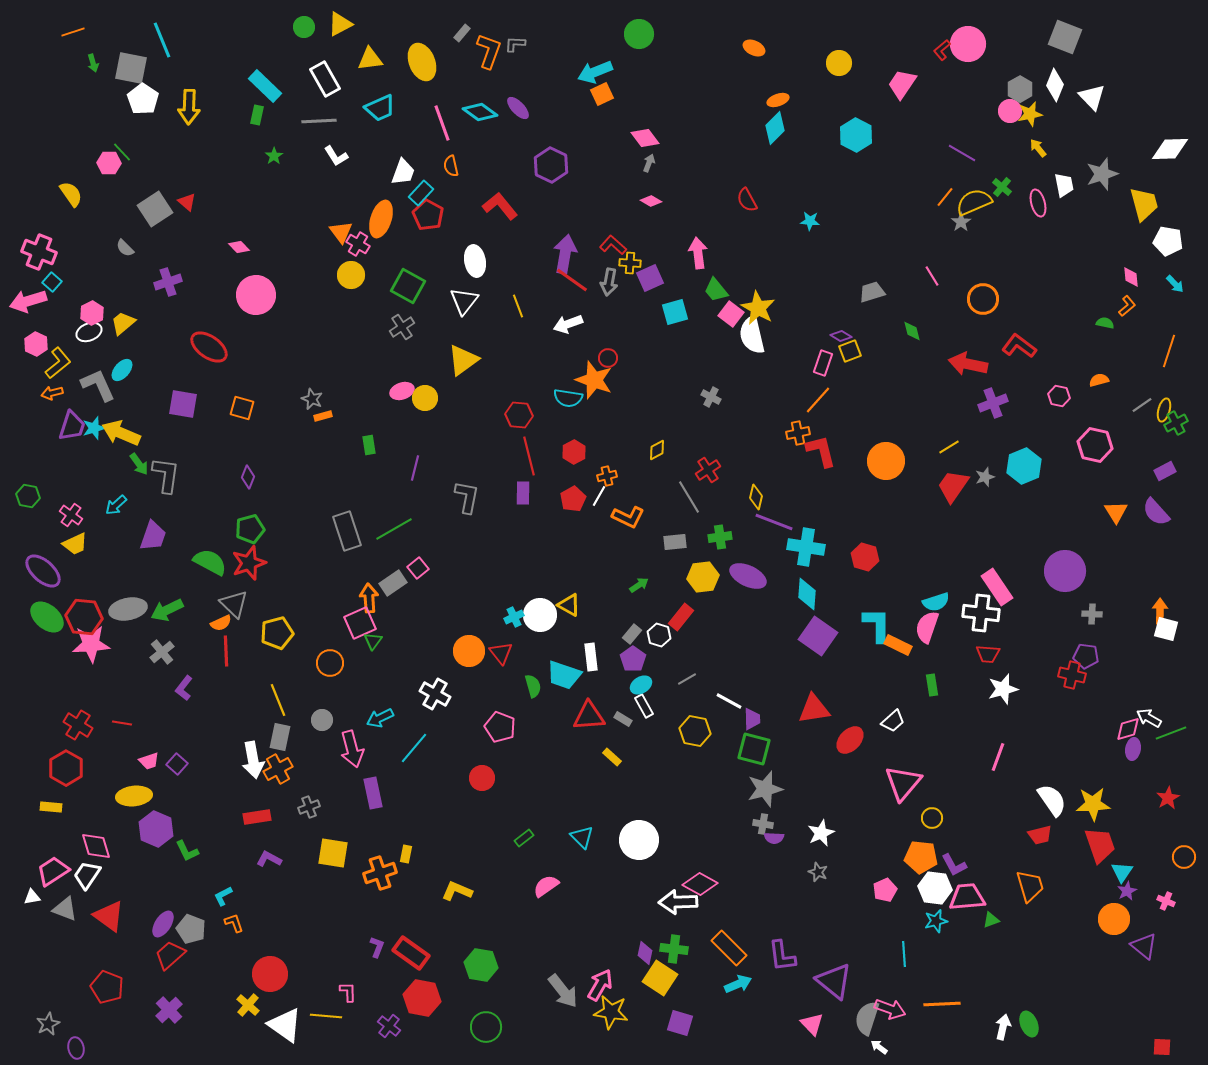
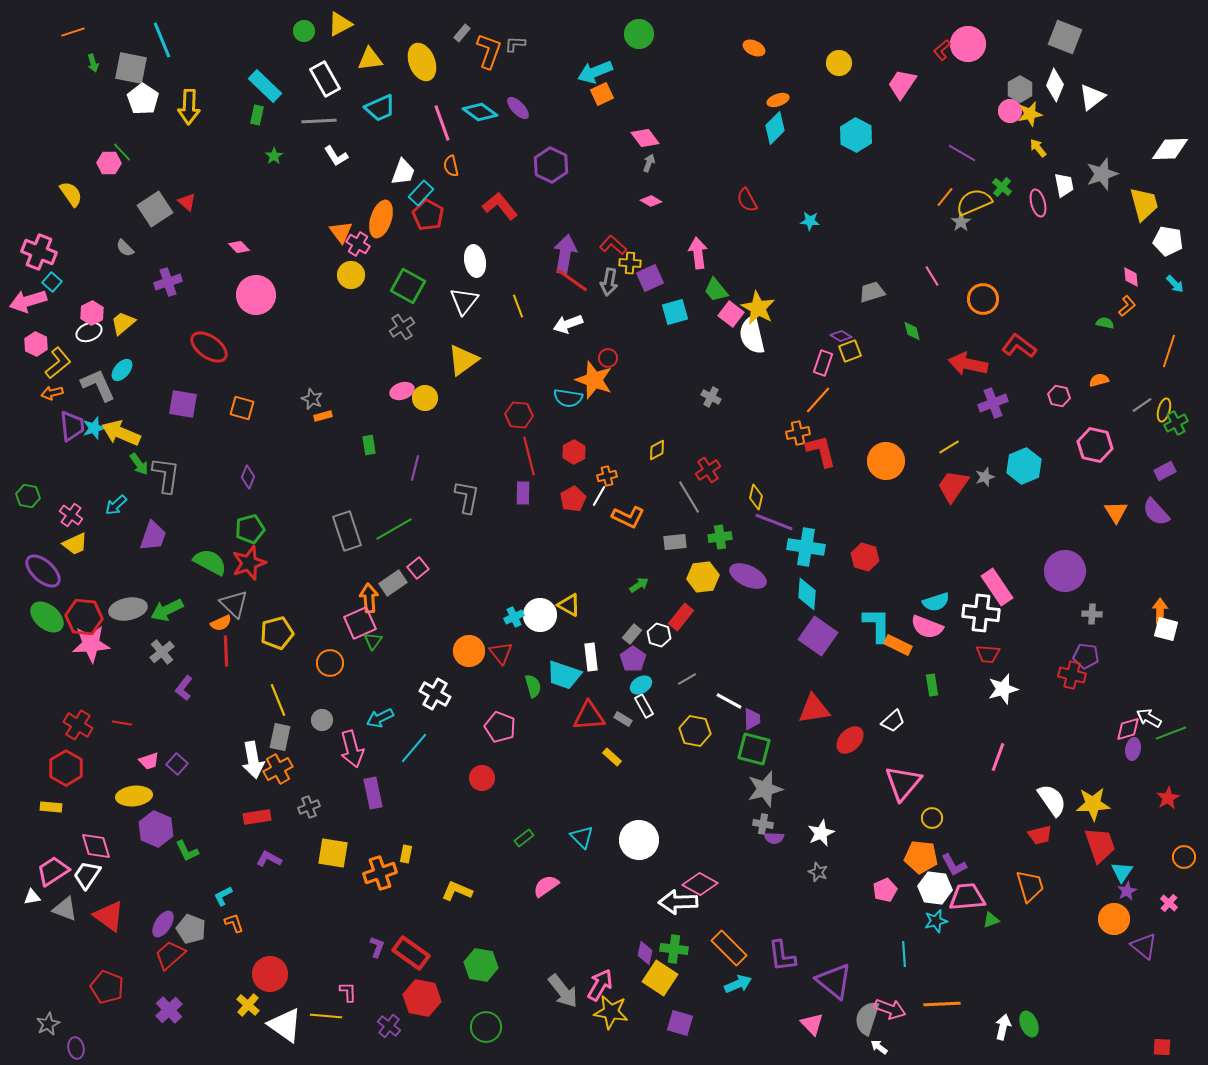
green circle at (304, 27): moved 4 px down
white triangle at (1092, 97): rotated 36 degrees clockwise
purple trapezoid at (72, 426): rotated 24 degrees counterclockwise
pink semicircle at (927, 627): rotated 88 degrees counterclockwise
pink cross at (1166, 901): moved 3 px right, 2 px down; rotated 18 degrees clockwise
